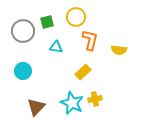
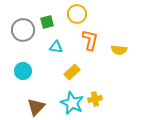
yellow circle: moved 1 px right, 3 px up
gray circle: moved 1 px up
yellow rectangle: moved 11 px left
